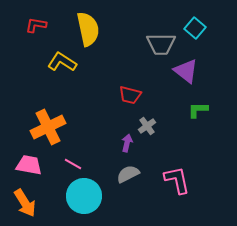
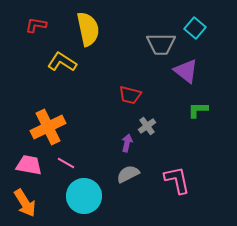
pink line: moved 7 px left, 1 px up
